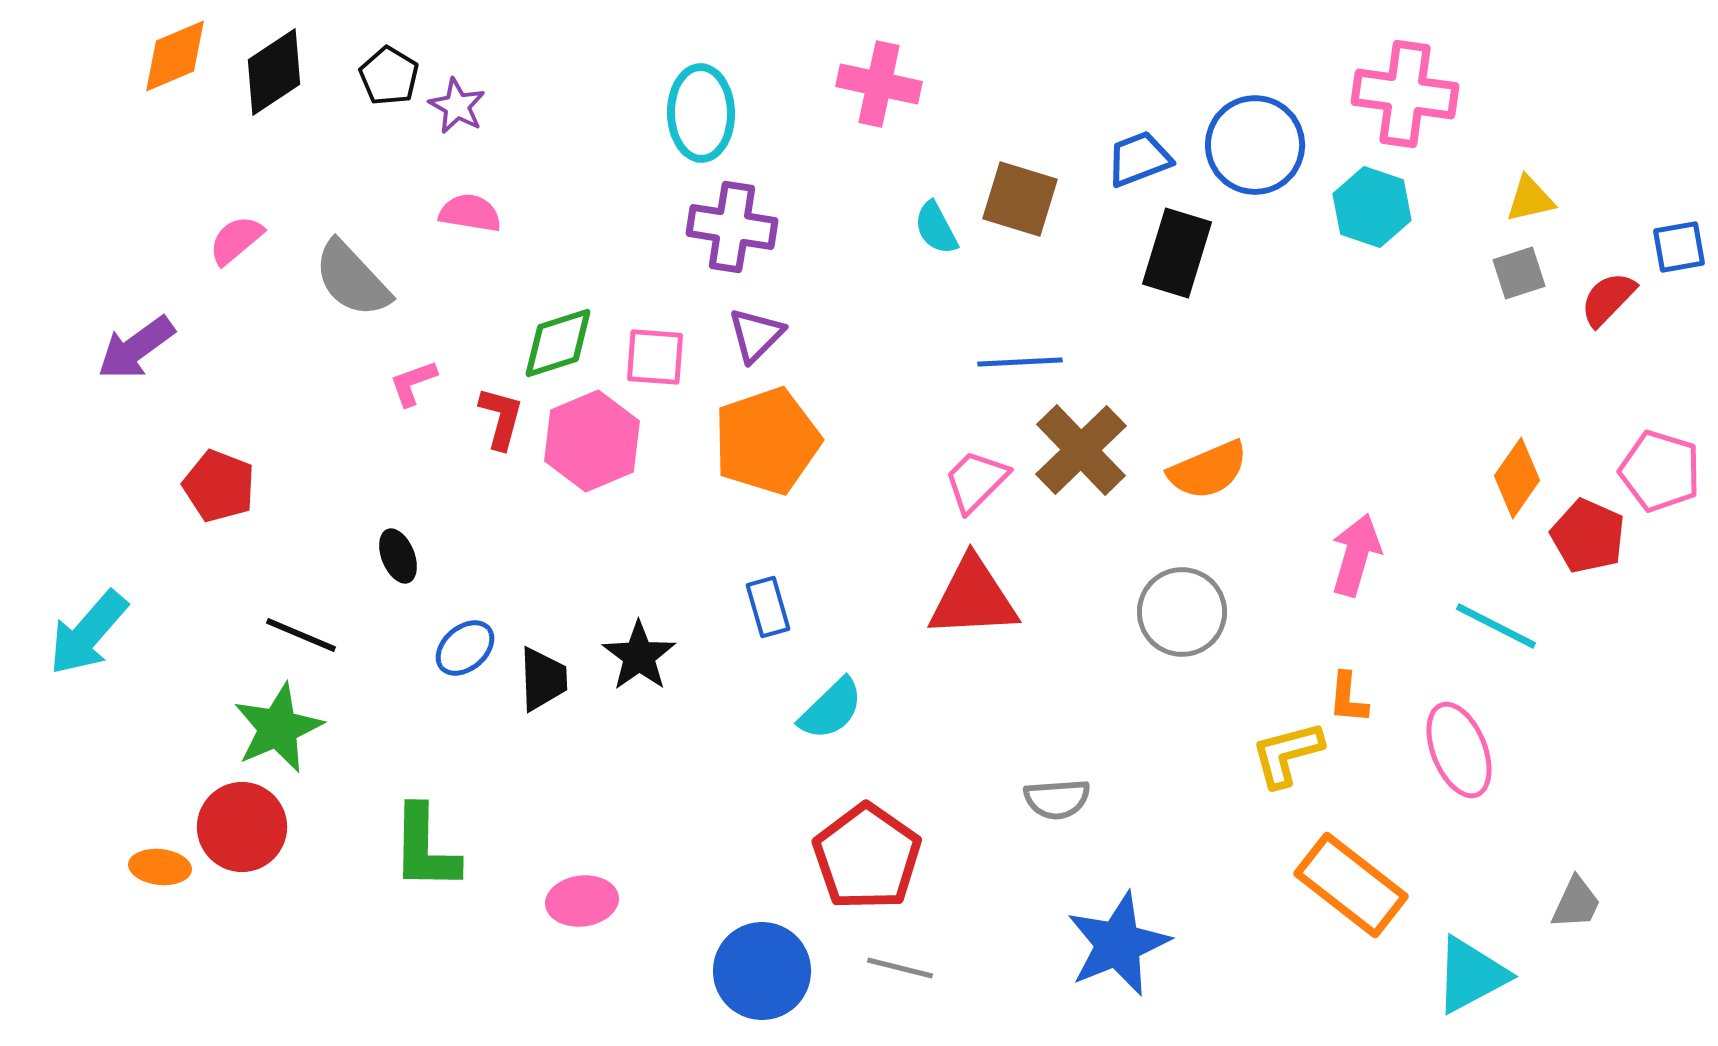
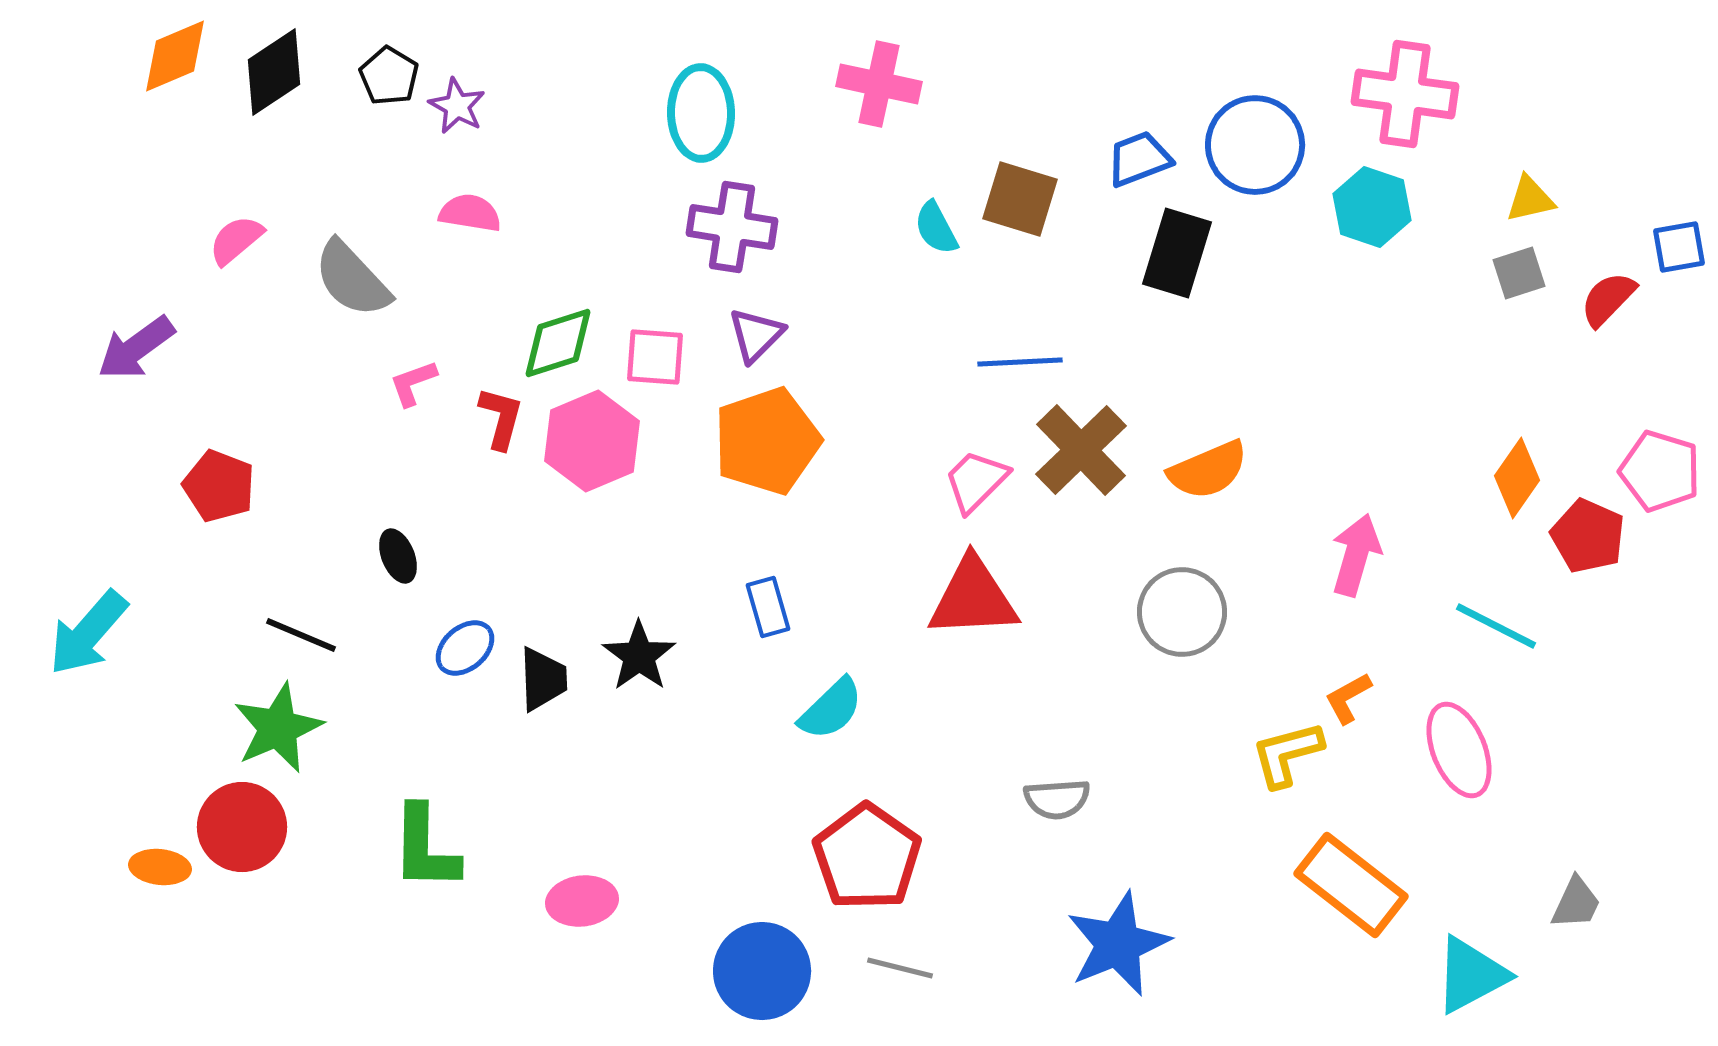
orange L-shape at (1348, 698): rotated 56 degrees clockwise
